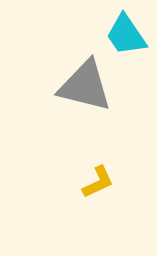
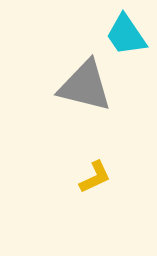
yellow L-shape: moved 3 px left, 5 px up
